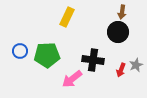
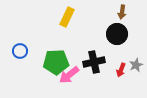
black circle: moved 1 px left, 2 px down
green pentagon: moved 9 px right, 7 px down
black cross: moved 1 px right, 2 px down; rotated 20 degrees counterclockwise
pink arrow: moved 3 px left, 4 px up
